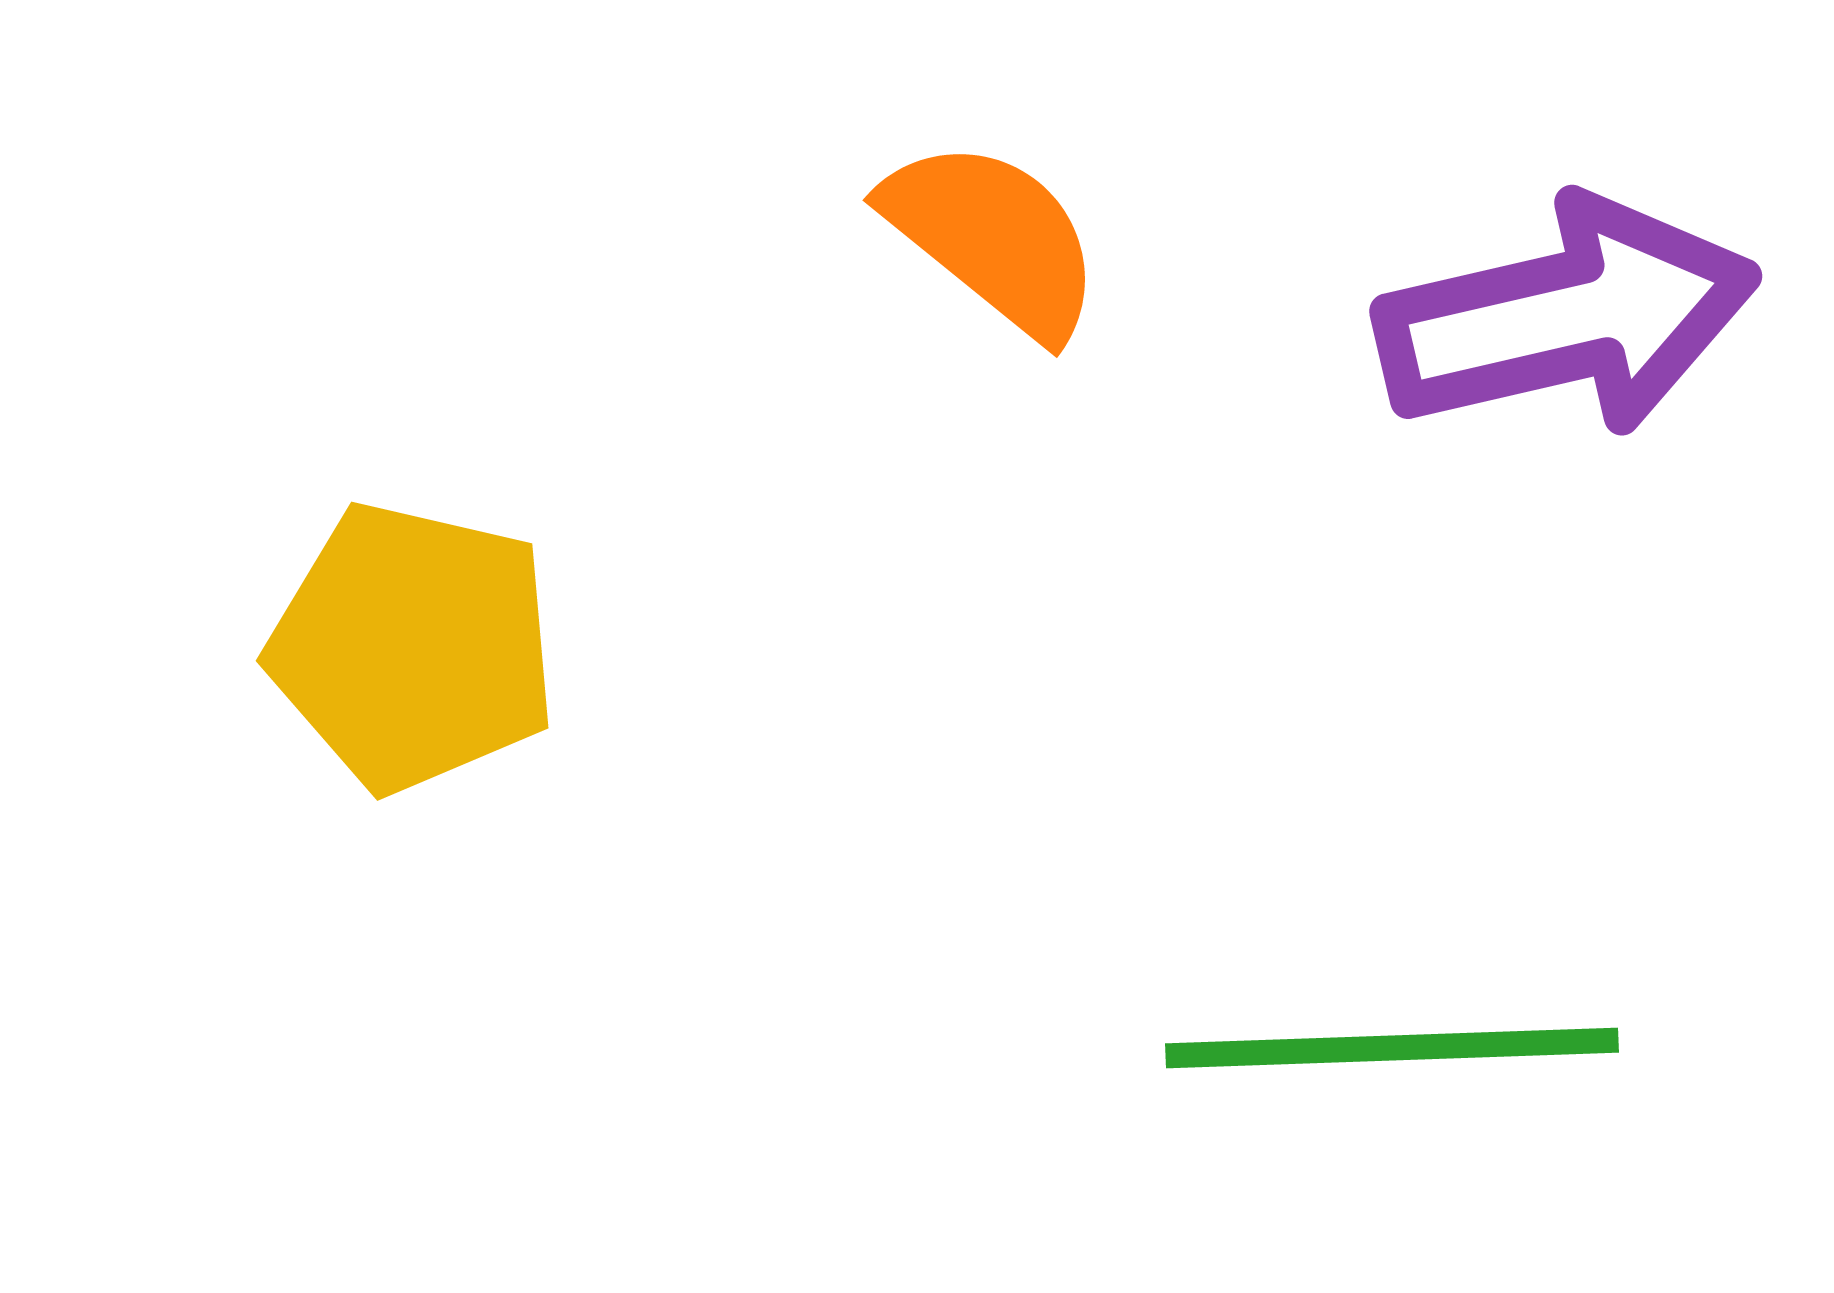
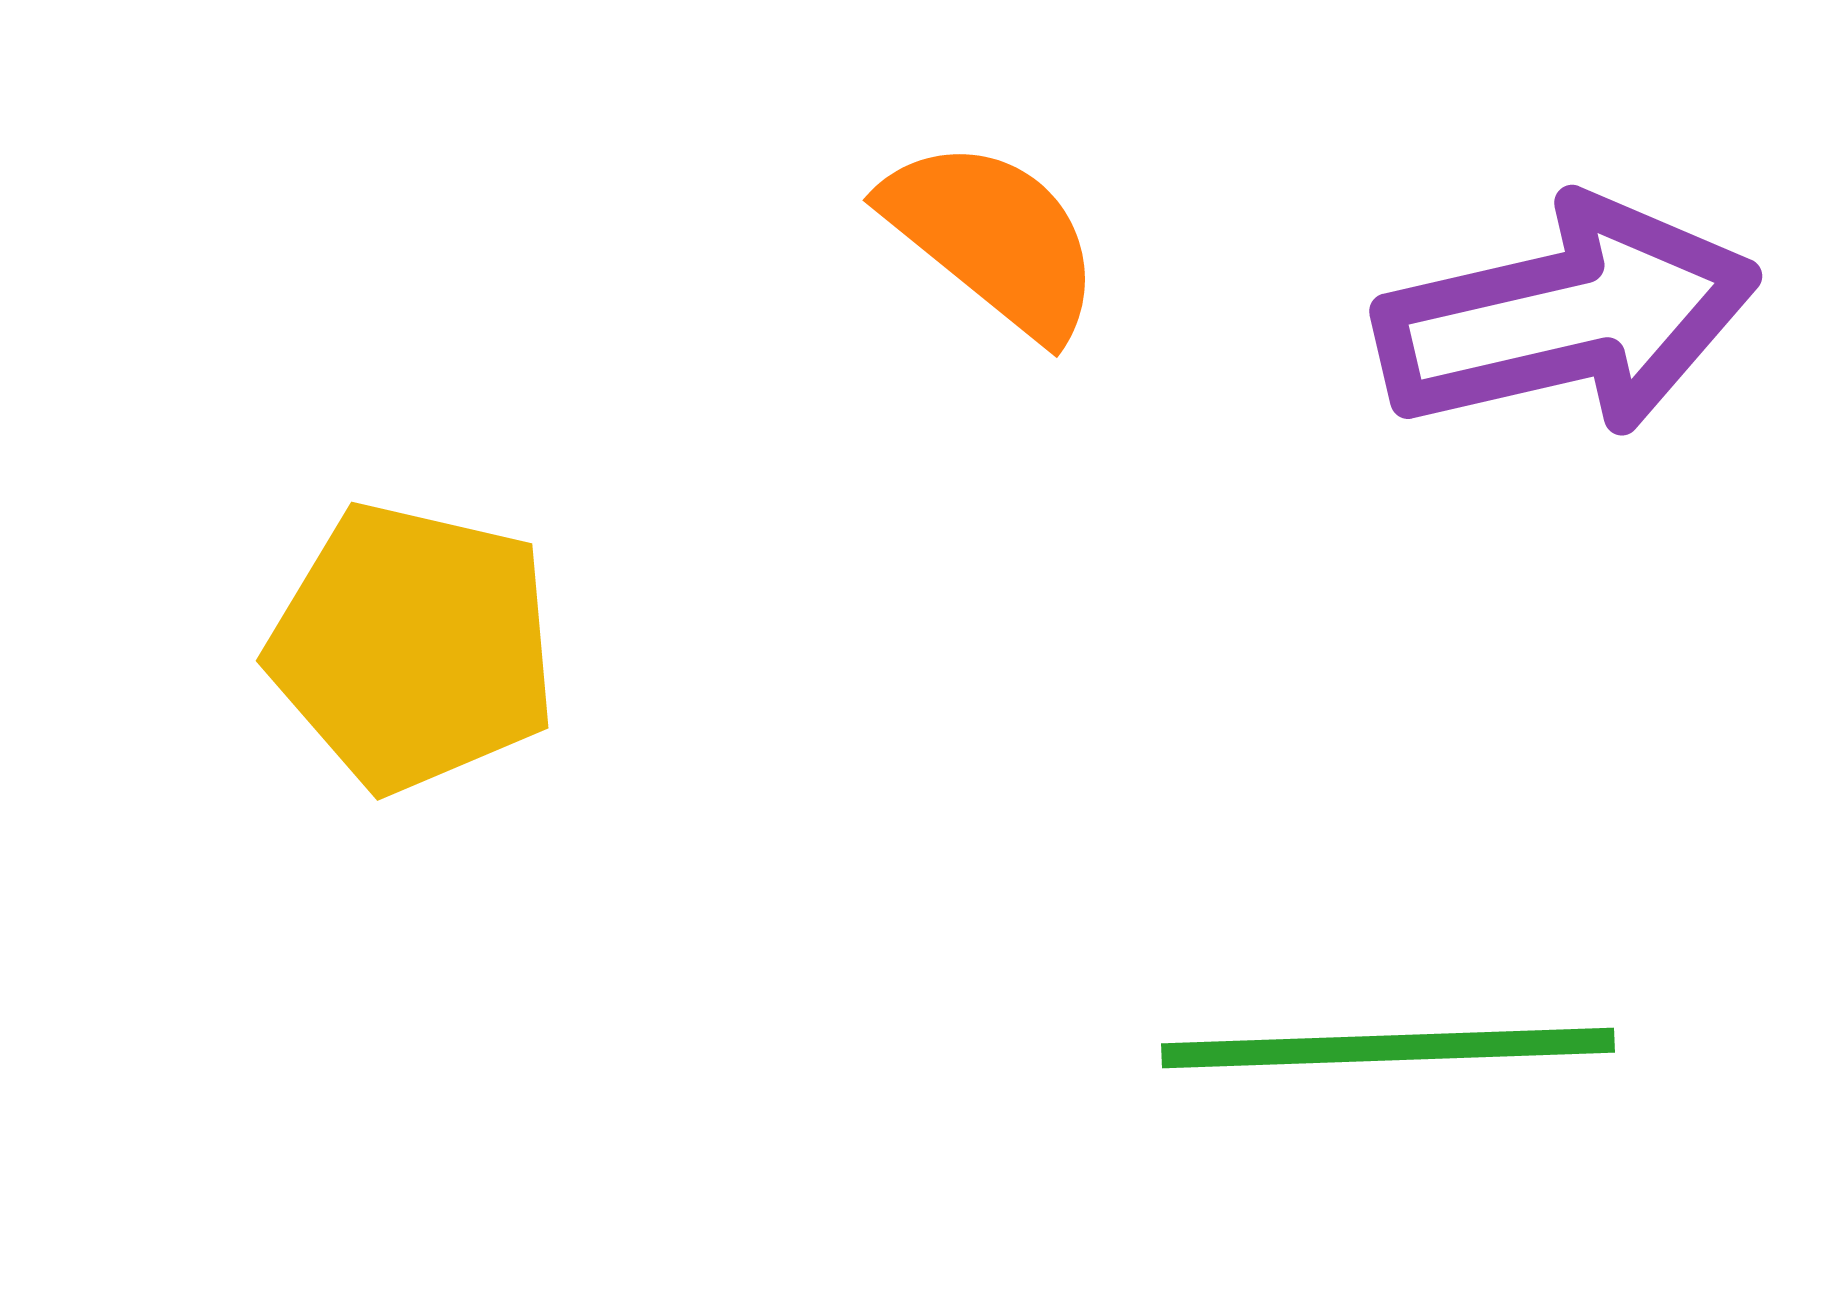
green line: moved 4 px left
